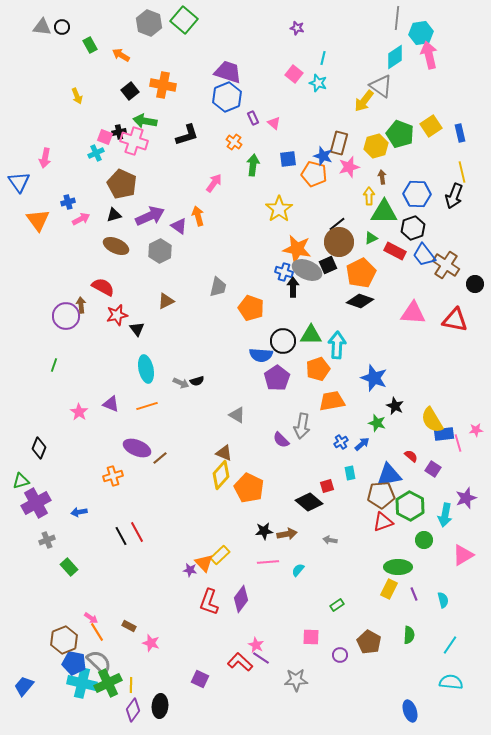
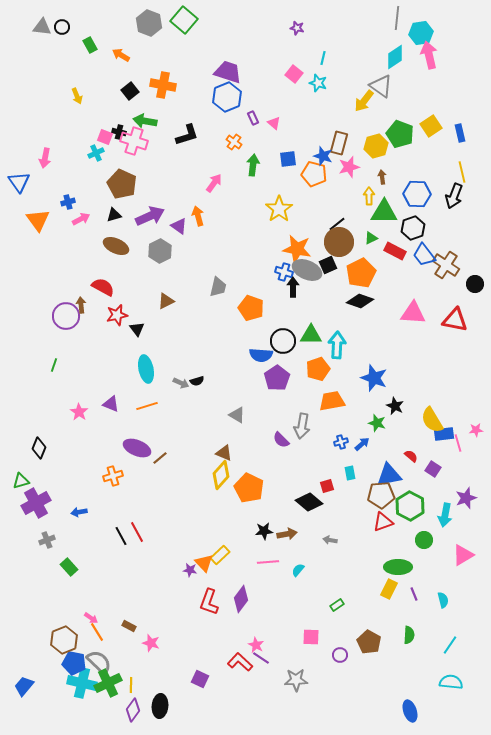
black cross at (119, 132): rotated 24 degrees clockwise
blue cross at (341, 442): rotated 16 degrees clockwise
